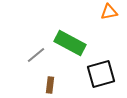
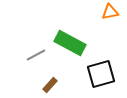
orange triangle: moved 1 px right
gray line: rotated 12 degrees clockwise
brown rectangle: rotated 35 degrees clockwise
